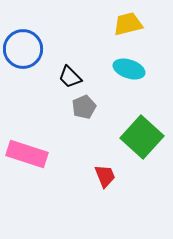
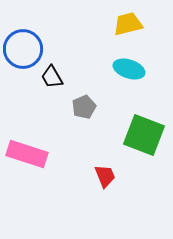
black trapezoid: moved 18 px left; rotated 15 degrees clockwise
green square: moved 2 px right, 2 px up; rotated 21 degrees counterclockwise
